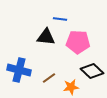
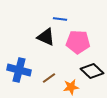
black triangle: rotated 18 degrees clockwise
